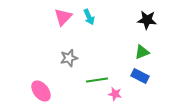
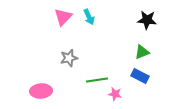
pink ellipse: rotated 55 degrees counterclockwise
